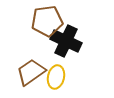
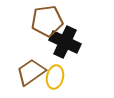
black cross: moved 1 px left, 1 px down
yellow ellipse: moved 1 px left
